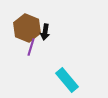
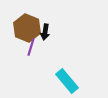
cyan rectangle: moved 1 px down
